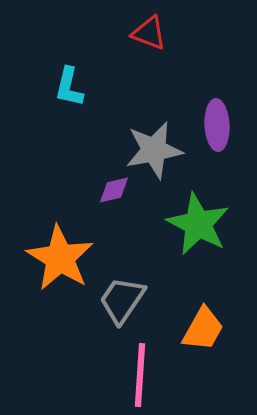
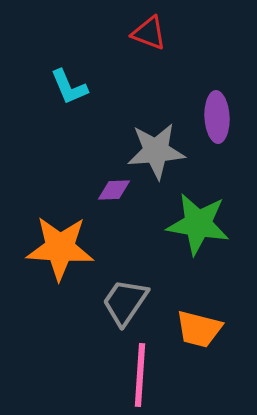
cyan L-shape: rotated 36 degrees counterclockwise
purple ellipse: moved 8 px up
gray star: moved 2 px right, 1 px down; rotated 6 degrees clockwise
purple diamond: rotated 12 degrees clockwise
green star: rotated 18 degrees counterclockwise
orange star: moved 10 px up; rotated 28 degrees counterclockwise
gray trapezoid: moved 3 px right, 2 px down
orange trapezoid: moved 4 px left; rotated 75 degrees clockwise
